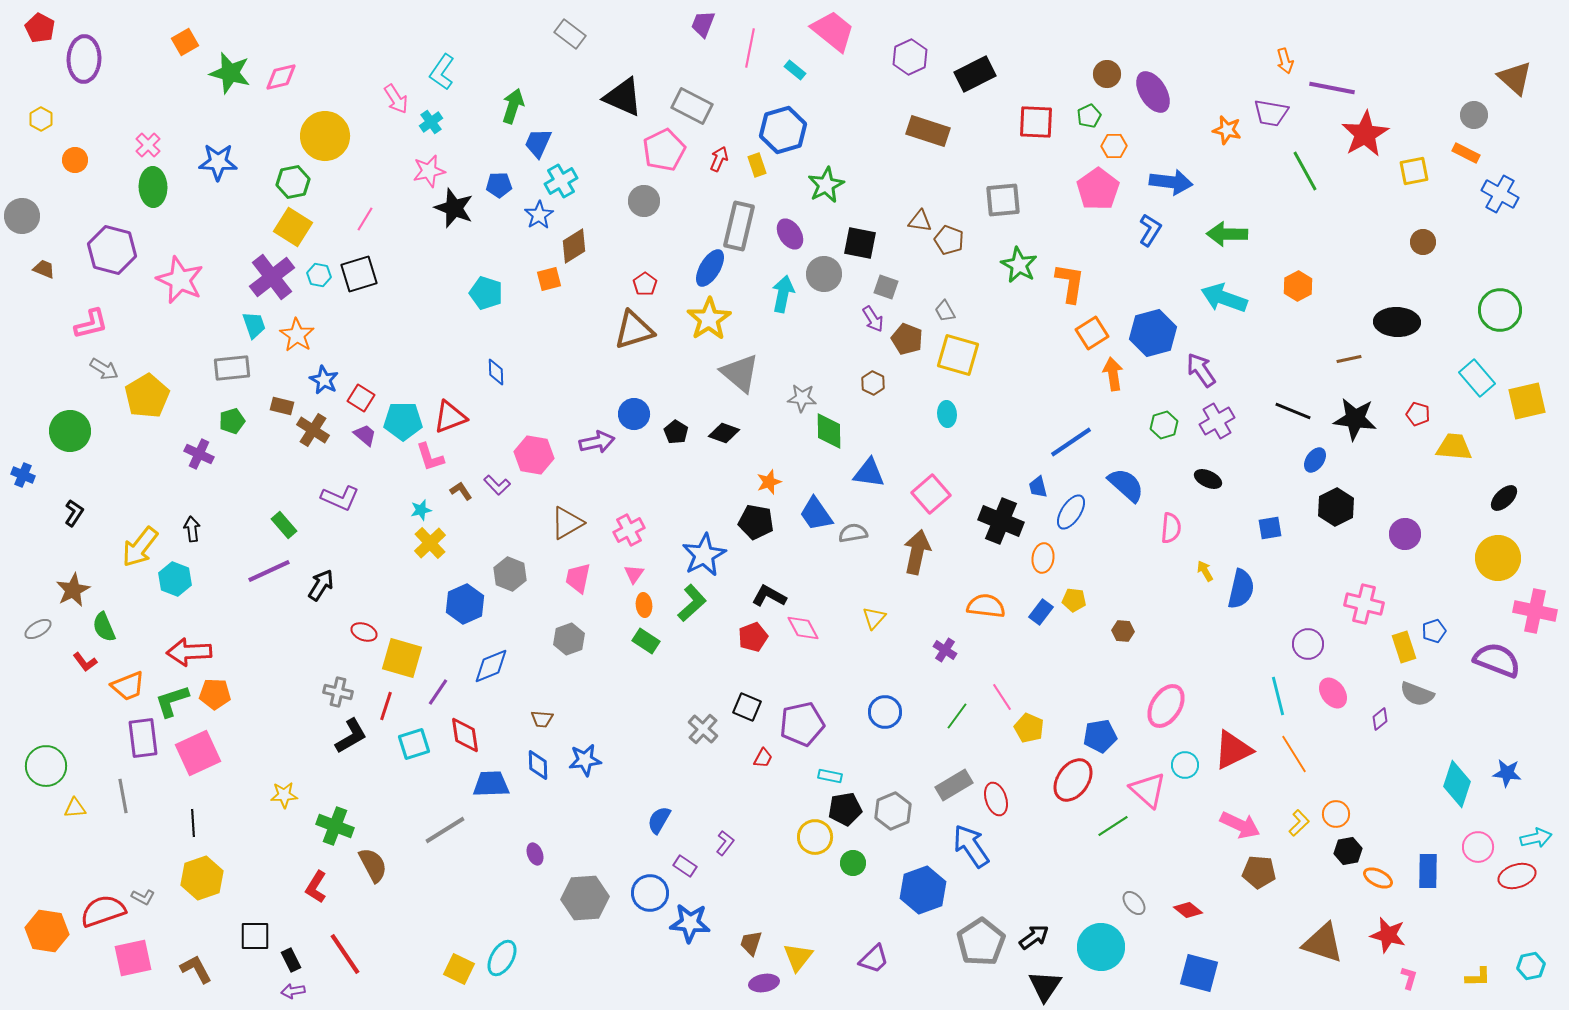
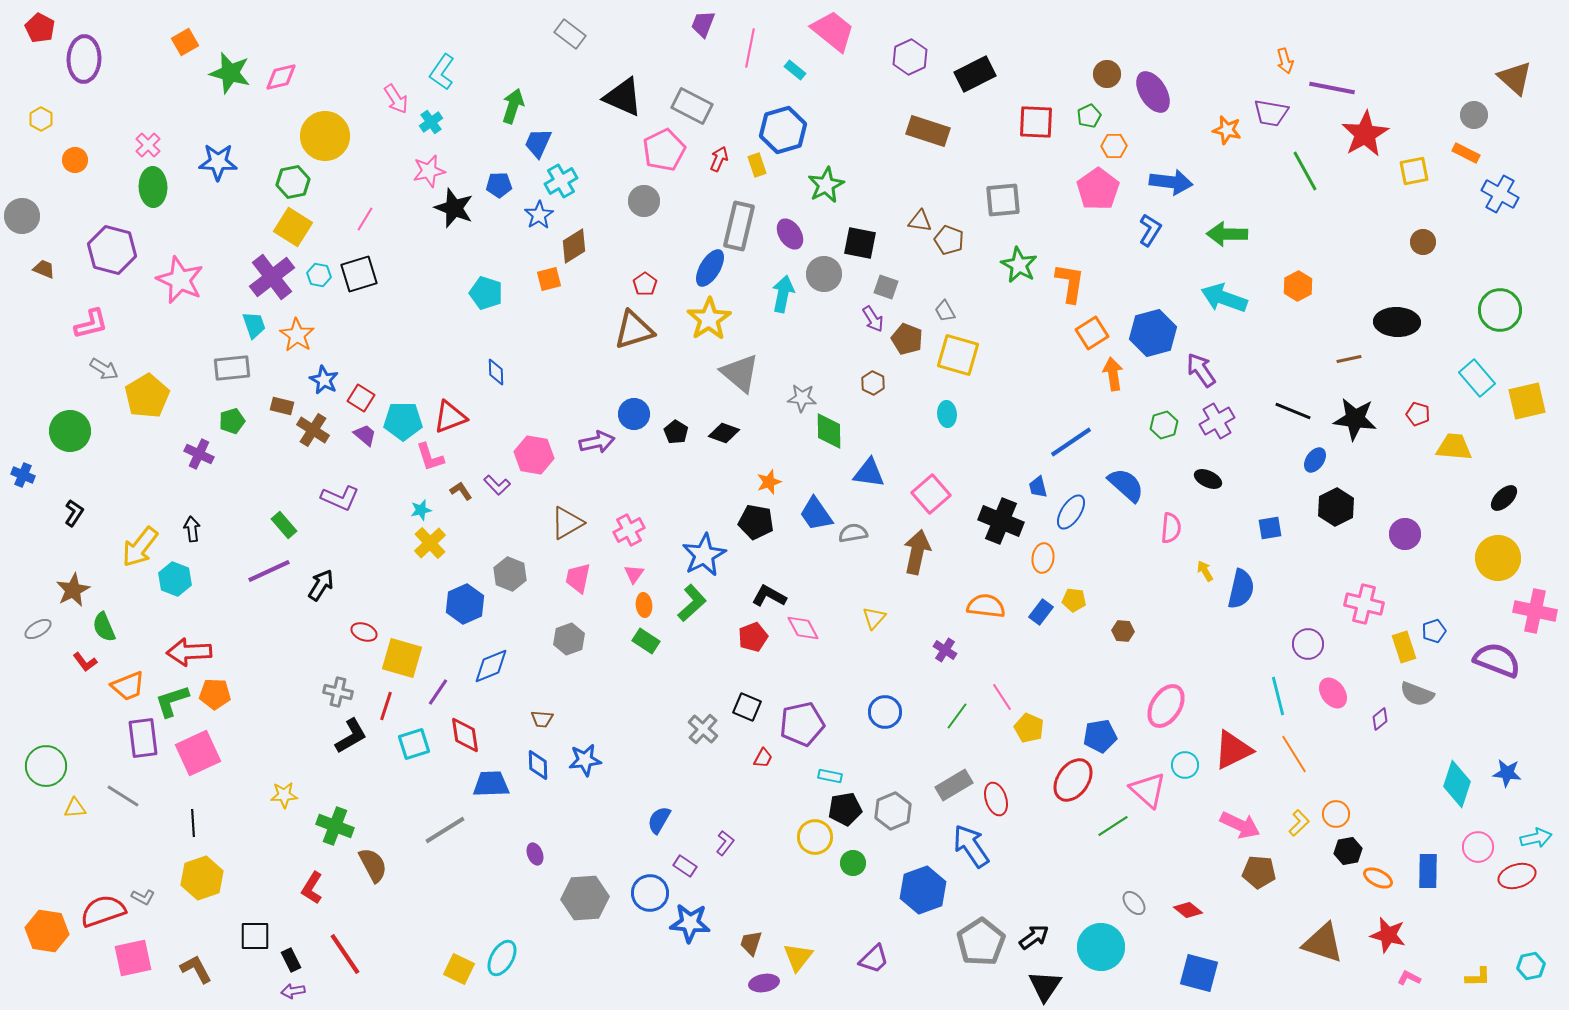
gray line at (123, 796): rotated 48 degrees counterclockwise
red L-shape at (316, 887): moved 4 px left, 1 px down
pink L-shape at (1409, 978): rotated 80 degrees counterclockwise
